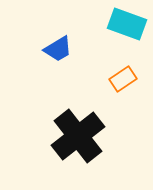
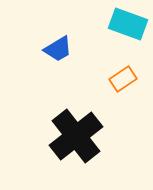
cyan rectangle: moved 1 px right
black cross: moved 2 px left
